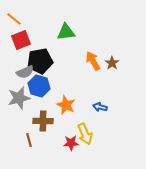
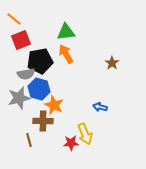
orange arrow: moved 27 px left, 7 px up
gray semicircle: moved 1 px right, 2 px down; rotated 12 degrees clockwise
blue hexagon: moved 3 px down
orange star: moved 12 px left
